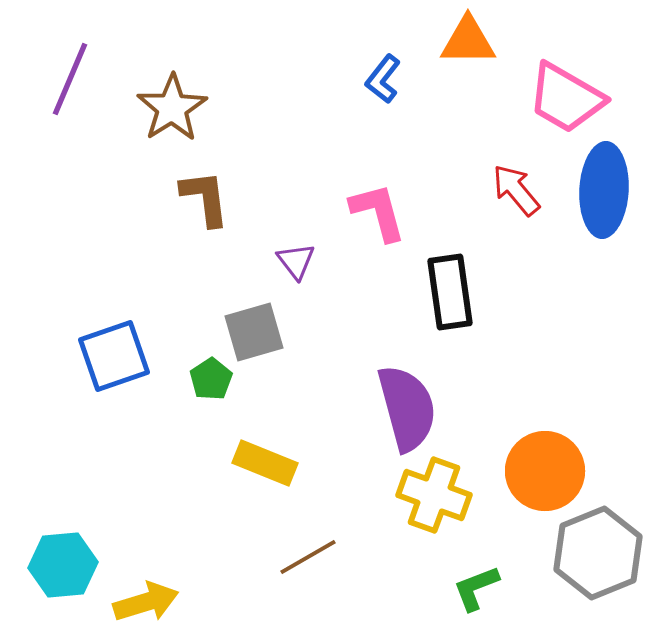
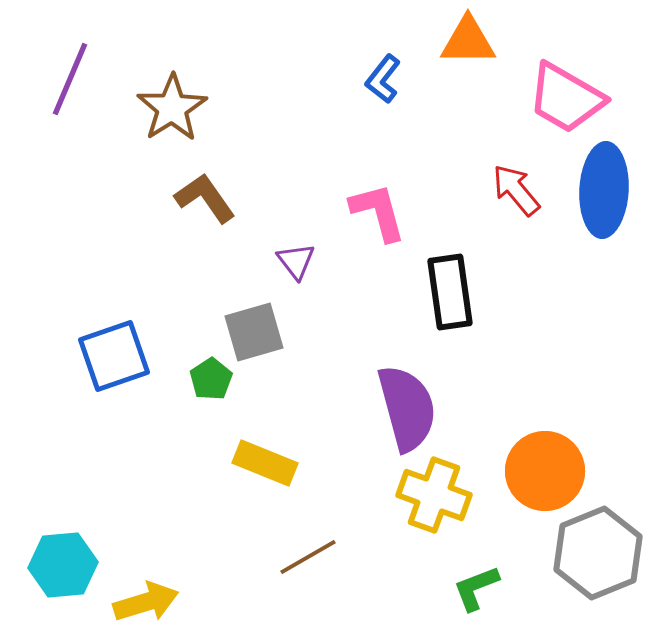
brown L-shape: rotated 28 degrees counterclockwise
